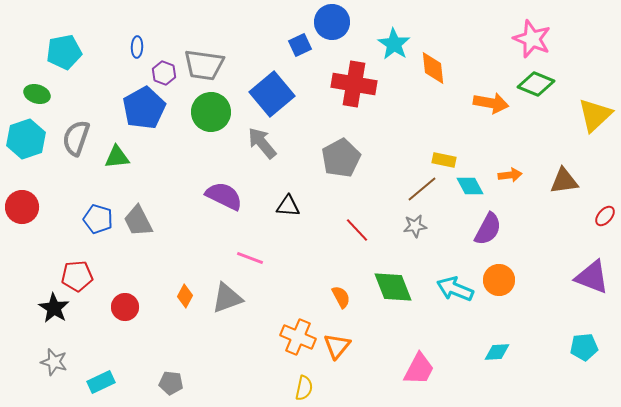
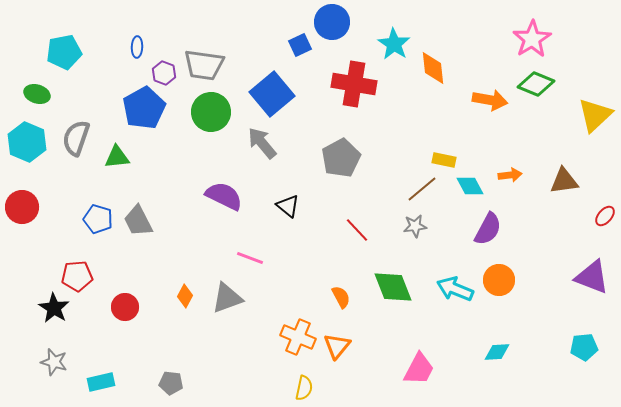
pink star at (532, 39): rotated 18 degrees clockwise
orange arrow at (491, 103): moved 1 px left, 3 px up
cyan hexagon at (26, 139): moved 1 px right, 3 px down; rotated 18 degrees counterclockwise
black triangle at (288, 206): rotated 35 degrees clockwise
cyan rectangle at (101, 382): rotated 12 degrees clockwise
